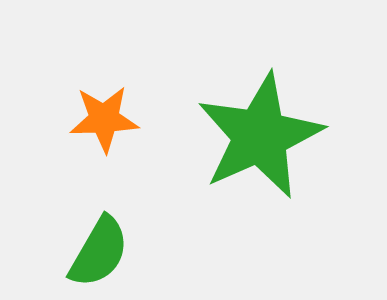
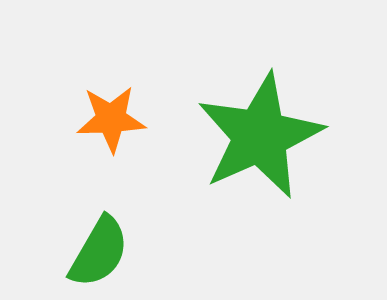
orange star: moved 7 px right
